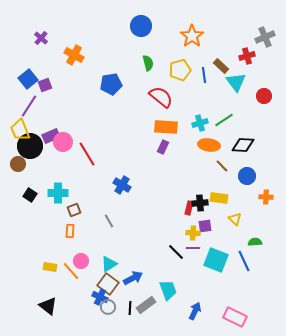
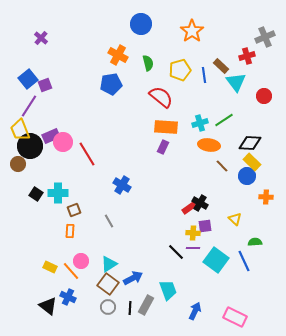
blue circle at (141, 26): moved 2 px up
orange star at (192, 36): moved 5 px up
orange cross at (74, 55): moved 44 px right
black diamond at (243, 145): moved 7 px right, 2 px up
black square at (30, 195): moved 6 px right, 1 px up
yellow rectangle at (219, 198): moved 33 px right, 36 px up; rotated 36 degrees clockwise
black cross at (200, 203): rotated 35 degrees clockwise
red rectangle at (189, 208): rotated 40 degrees clockwise
cyan square at (216, 260): rotated 15 degrees clockwise
yellow rectangle at (50, 267): rotated 16 degrees clockwise
blue cross at (100, 297): moved 32 px left
gray rectangle at (146, 305): rotated 24 degrees counterclockwise
